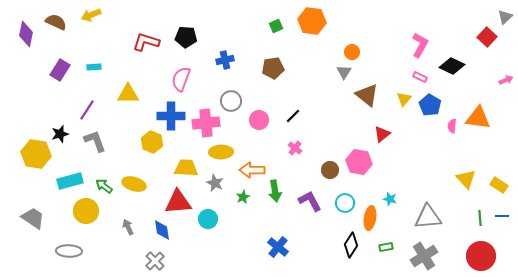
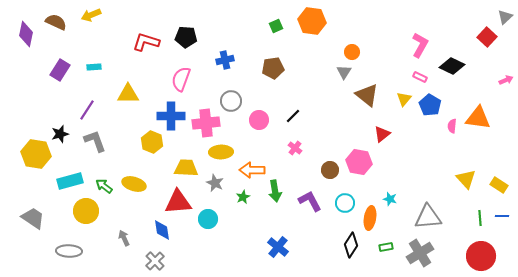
gray arrow at (128, 227): moved 4 px left, 11 px down
gray cross at (424, 256): moved 4 px left, 3 px up
